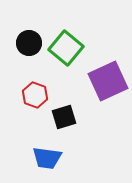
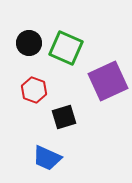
green square: rotated 16 degrees counterclockwise
red hexagon: moved 1 px left, 5 px up
blue trapezoid: rotated 16 degrees clockwise
